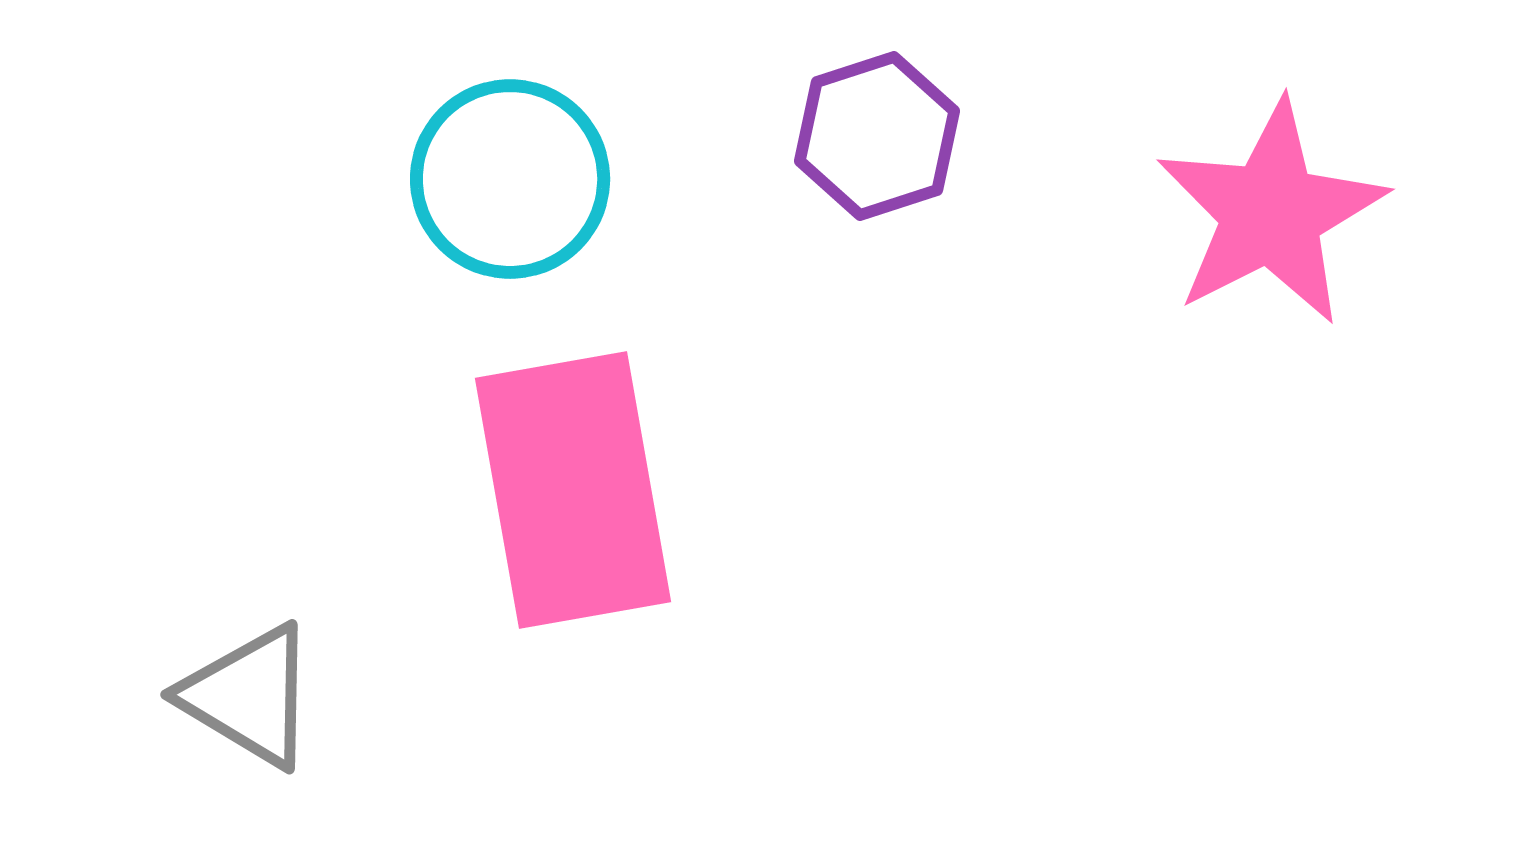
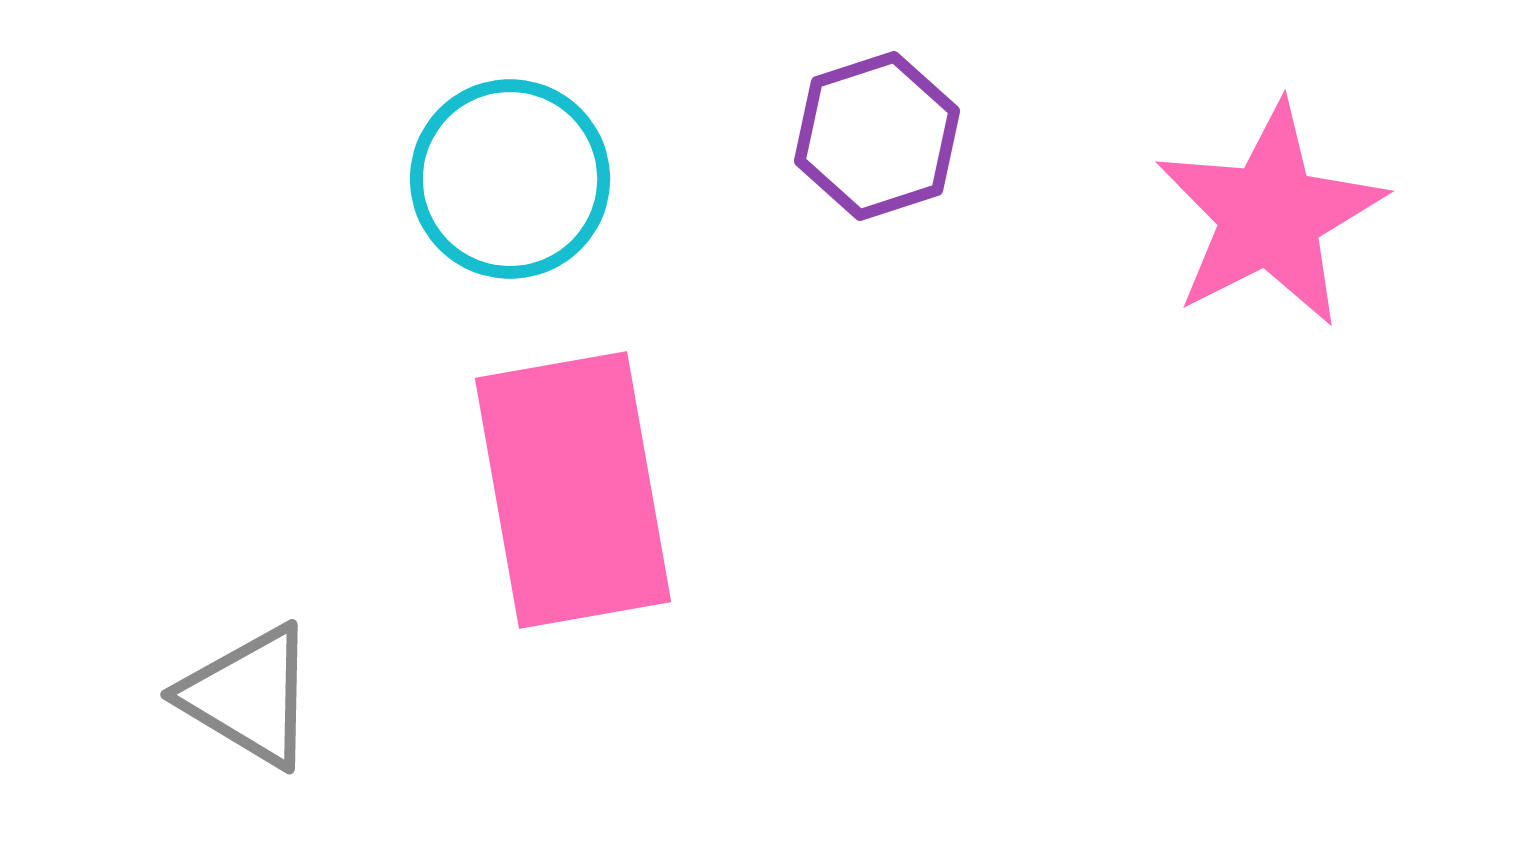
pink star: moved 1 px left, 2 px down
